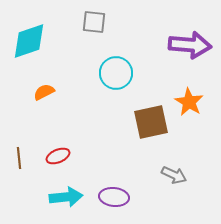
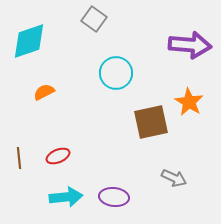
gray square: moved 3 px up; rotated 30 degrees clockwise
gray arrow: moved 3 px down
